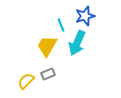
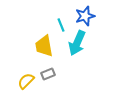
yellow trapezoid: moved 3 px left; rotated 40 degrees counterclockwise
